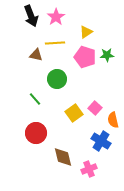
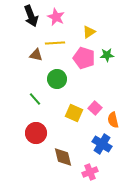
pink star: rotated 12 degrees counterclockwise
yellow triangle: moved 3 px right
pink pentagon: moved 1 px left, 1 px down
yellow square: rotated 30 degrees counterclockwise
blue cross: moved 1 px right, 3 px down
pink cross: moved 1 px right, 3 px down
